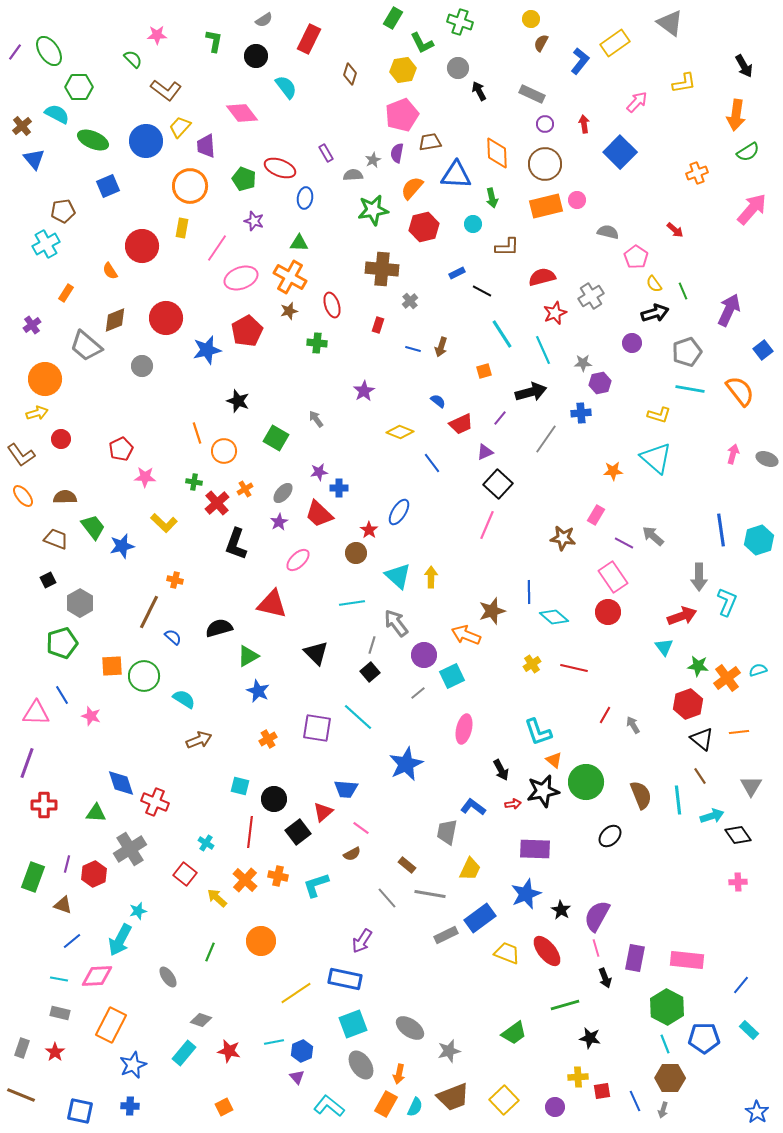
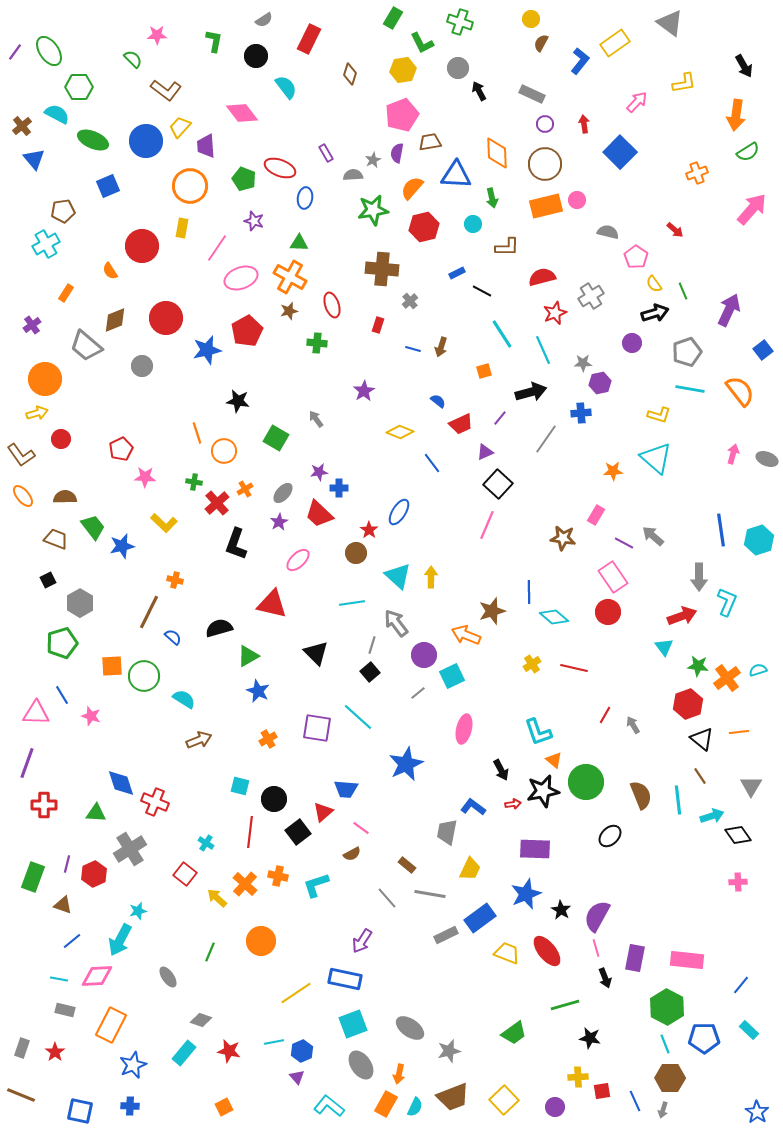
black star at (238, 401): rotated 10 degrees counterclockwise
orange cross at (245, 880): moved 4 px down
gray rectangle at (60, 1013): moved 5 px right, 3 px up
